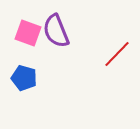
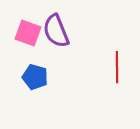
red line: moved 13 px down; rotated 44 degrees counterclockwise
blue pentagon: moved 11 px right, 1 px up
